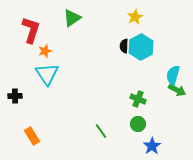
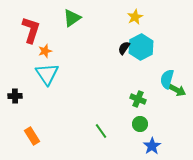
black semicircle: moved 2 px down; rotated 32 degrees clockwise
cyan semicircle: moved 6 px left, 4 px down
green circle: moved 2 px right
